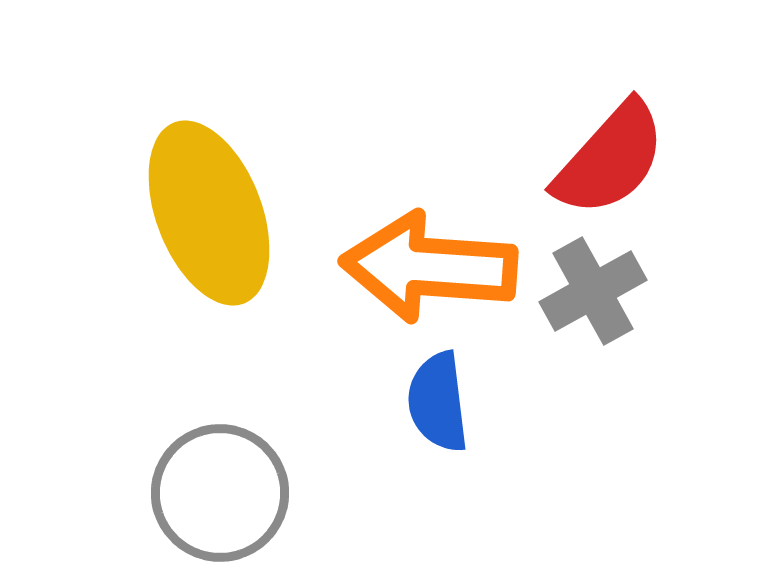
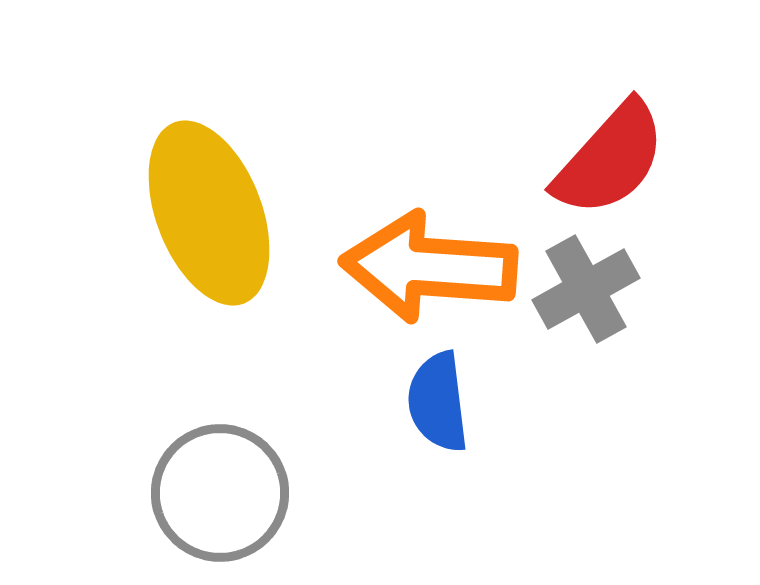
gray cross: moved 7 px left, 2 px up
